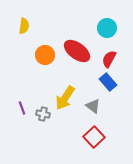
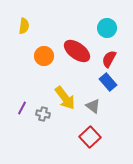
orange circle: moved 1 px left, 1 px down
yellow arrow: rotated 70 degrees counterclockwise
purple line: rotated 48 degrees clockwise
red square: moved 4 px left
